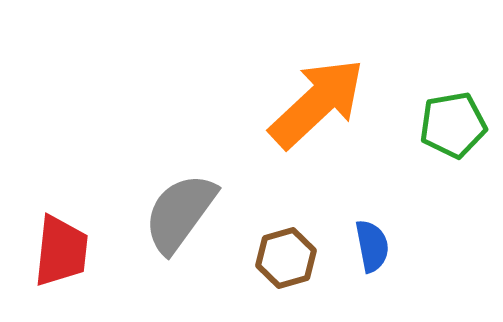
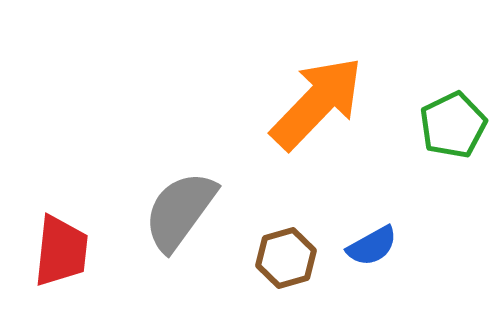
orange arrow: rotated 3 degrees counterclockwise
green pentagon: rotated 16 degrees counterclockwise
gray semicircle: moved 2 px up
blue semicircle: rotated 72 degrees clockwise
